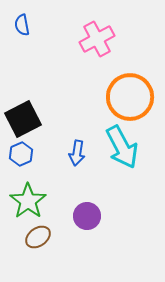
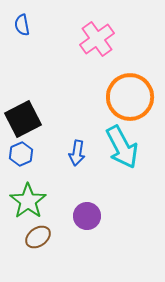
pink cross: rotated 8 degrees counterclockwise
